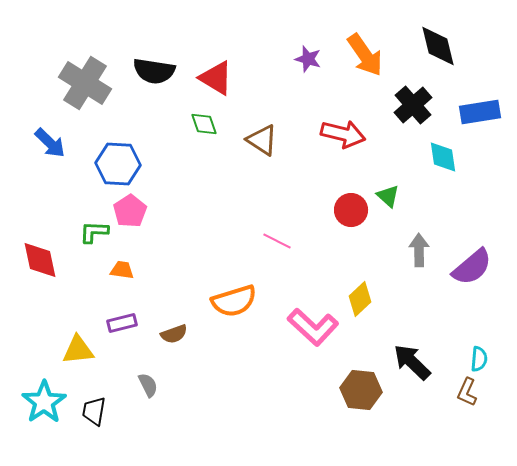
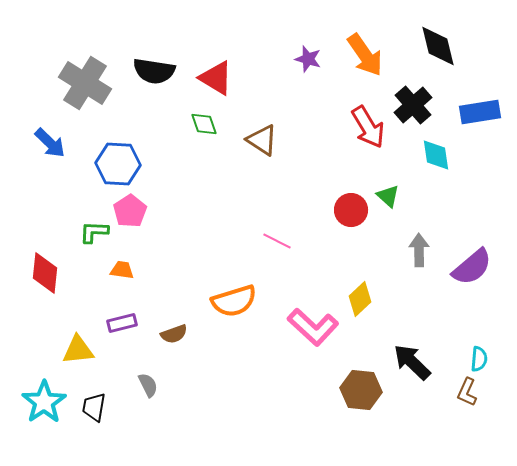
red arrow: moved 25 px right, 7 px up; rotated 45 degrees clockwise
cyan diamond: moved 7 px left, 2 px up
red diamond: moved 5 px right, 13 px down; rotated 18 degrees clockwise
black trapezoid: moved 4 px up
